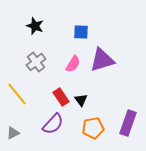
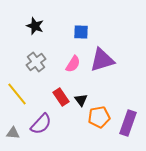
purple semicircle: moved 12 px left
orange pentagon: moved 6 px right, 11 px up
gray triangle: rotated 32 degrees clockwise
